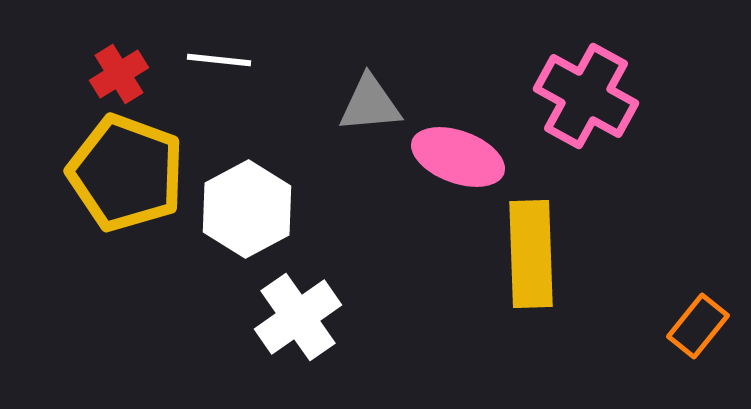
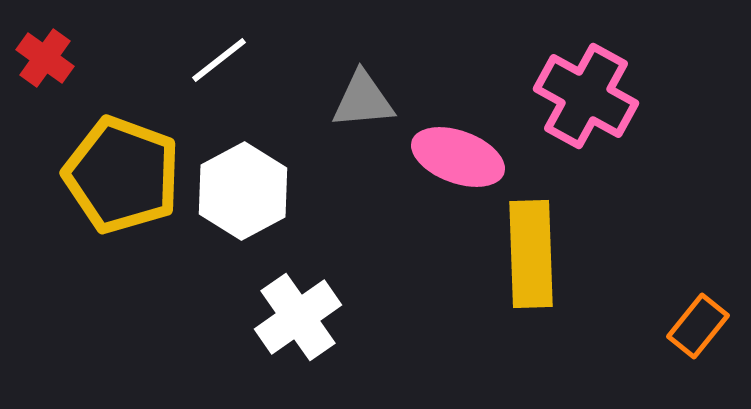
white line: rotated 44 degrees counterclockwise
red cross: moved 74 px left, 16 px up; rotated 22 degrees counterclockwise
gray triangle: moved 7 px left, 4 px up
yellow pentagon: moved 4 px left, 2 px down
white hexagon: moved 4 px left, 18 px up
